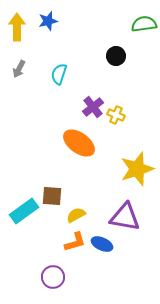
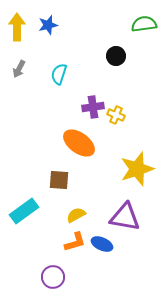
blue star: moved 4 px down
purple cross: rotated 30 degrees clockwise
brown square: moved 7 px right, 16 px up
